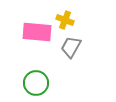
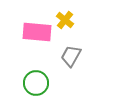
yellow cross: rotated 18 degrees clockwise
gray trapezoid: moved 9 px down
